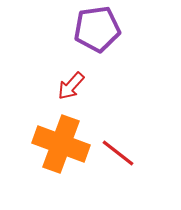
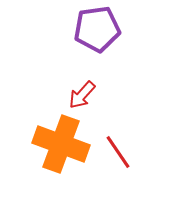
red arrow: moved 11 px right, 9 px down
red line: moved 1 px up; rotated 18 degrees clockwise
